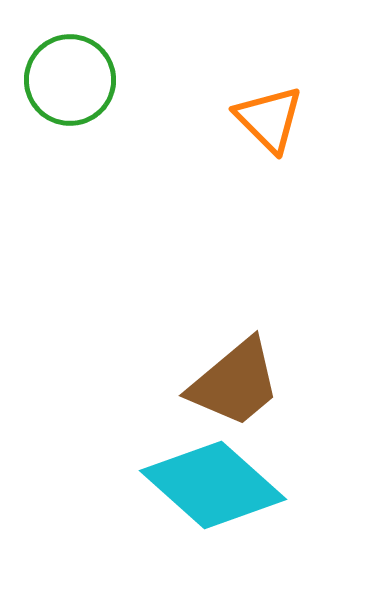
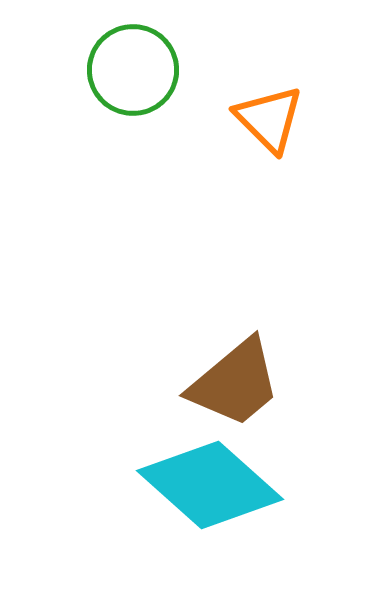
green circle: moved 63 px right, 10 px up
cyan diamond: moved 3 px left
